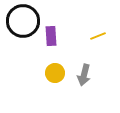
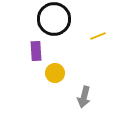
black circle: moved 31 px right, 2 px up
purple rectangle: moved 15 px left, 15 px down
gray arrow: moved 22 px down
